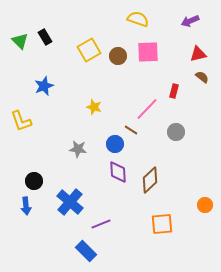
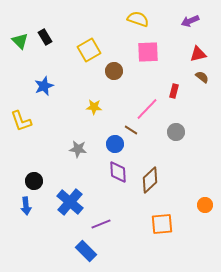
brown circle: moved 4 px left, 15 px down
yellow star: rotated 14 degrees counterclockwise
